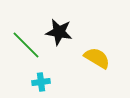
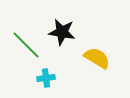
black star: moved 3 px right
cyan cross: moved 5 px right, 4 px up
